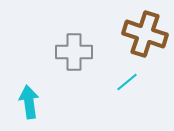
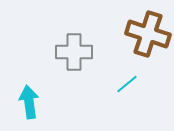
brown cross: moved 3 px right
cyan line: moved 2 px down
